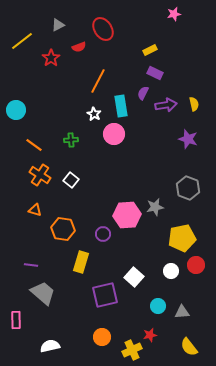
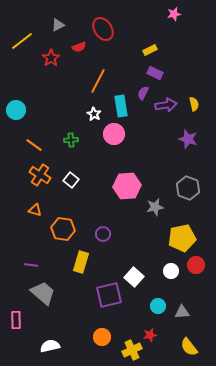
pink hexagon at (127, 215): moved 29 px up
purple square at (105, 295): moved 4 px right
